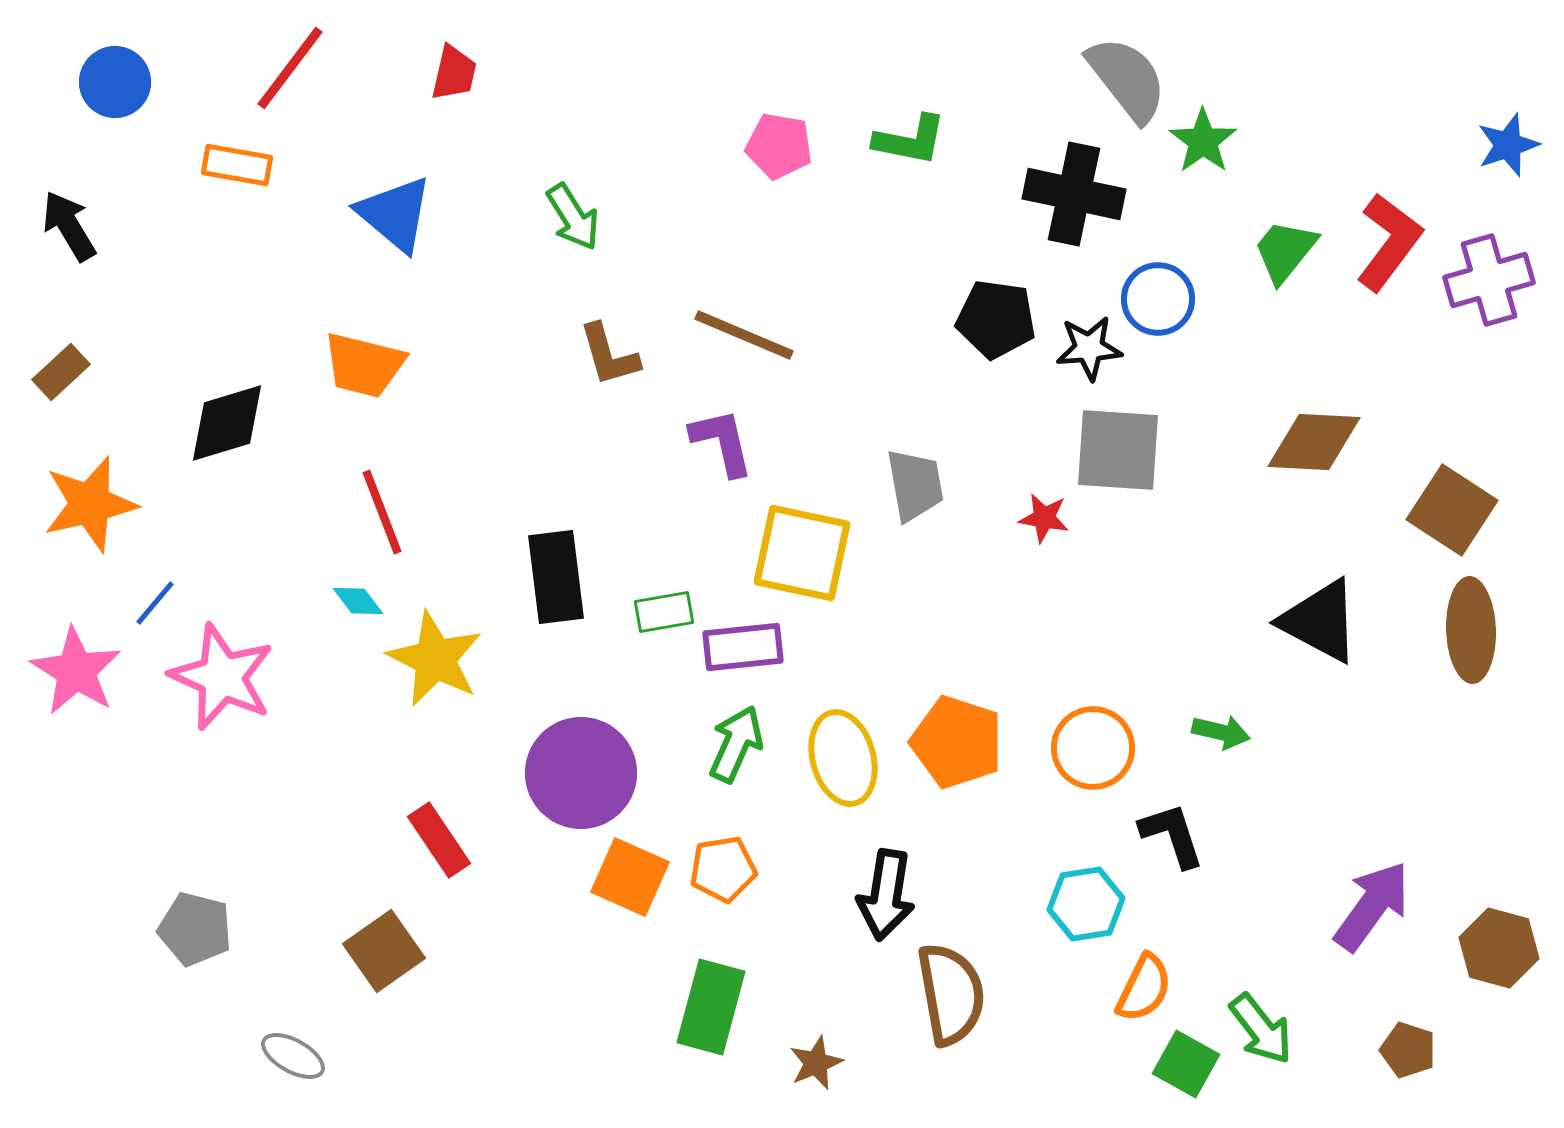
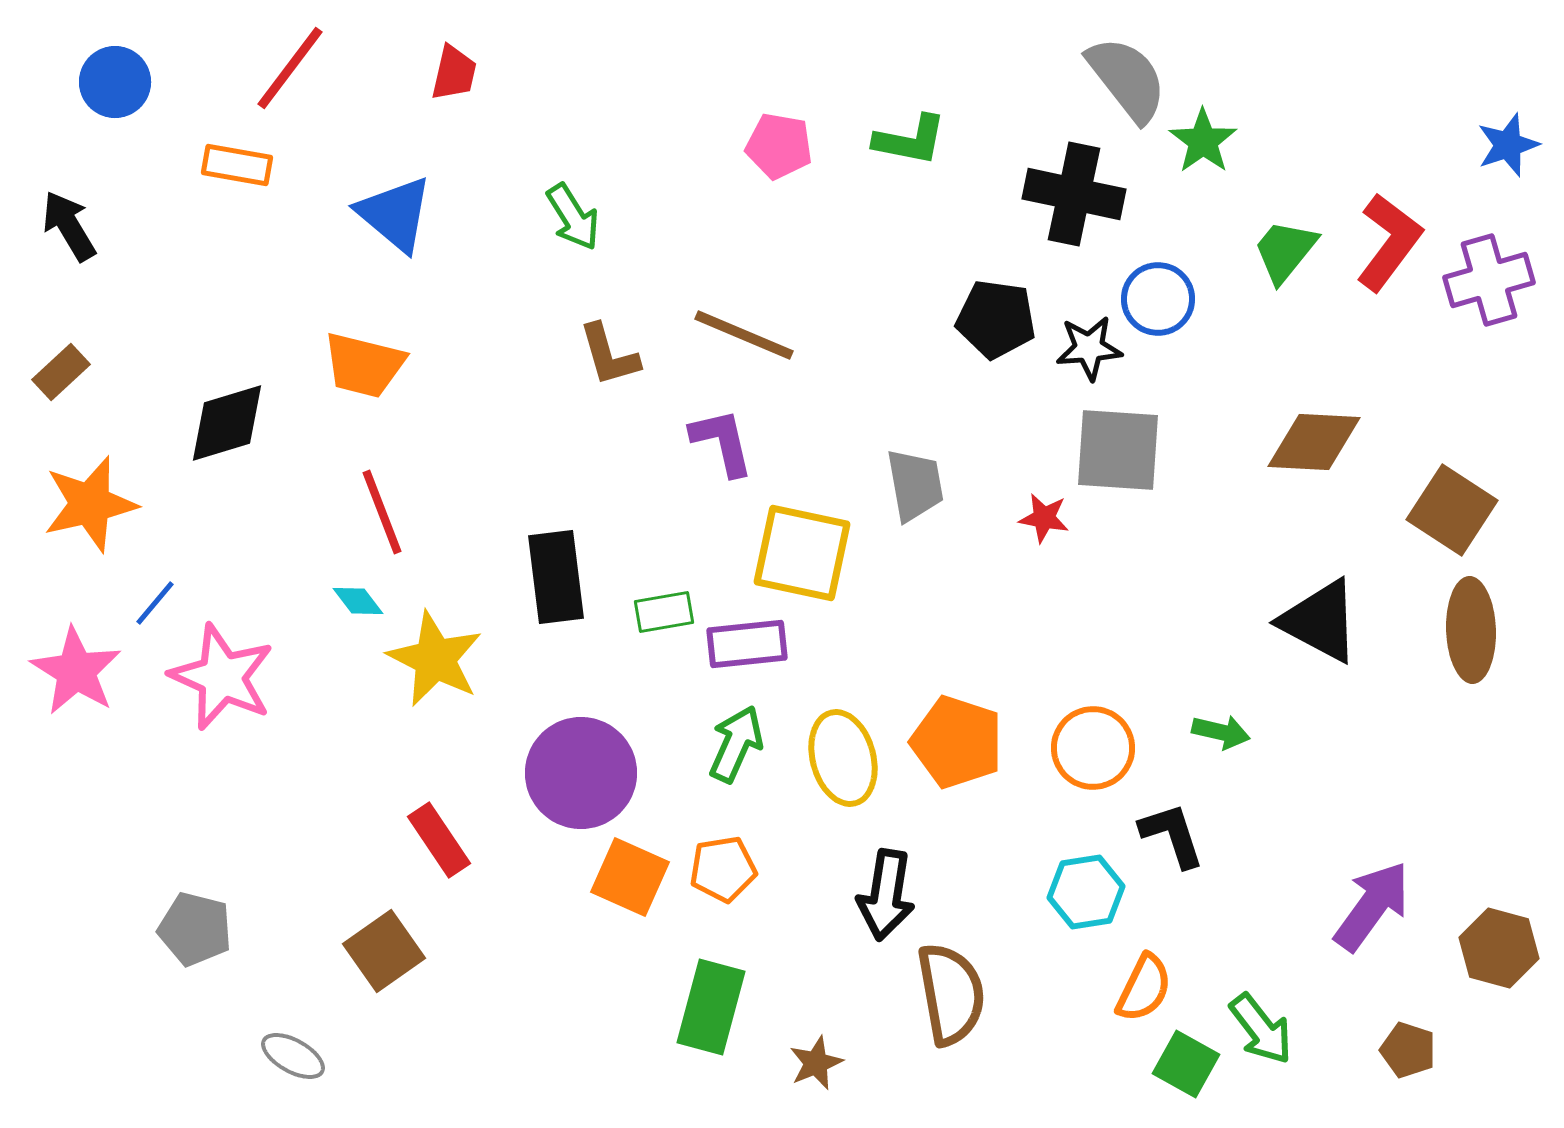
purple rectangle at (743, 647): moved 4 px right, 3 px up
cyan hexagon at (1086, 904): moved 12 px up
